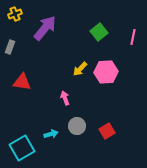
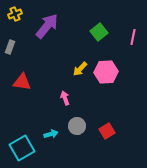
purple arrow: moved 2 px right, 2 px up
